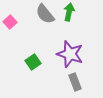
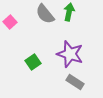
gray rectangle: rotated 36 degrees counterclockwise
